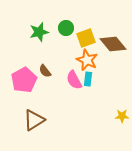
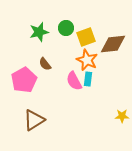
yellow square: moved 1 px up
brown diamond: rotated 56 degrees counterclockwise
brown semicircle: moved 7 px up
pink semicircle: moved 1 px down
